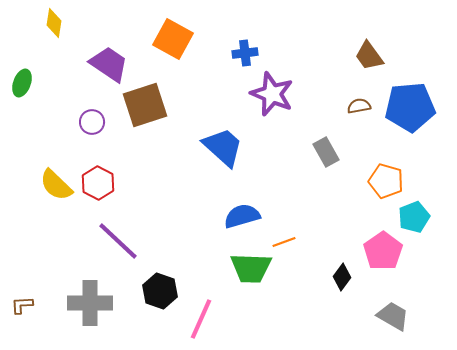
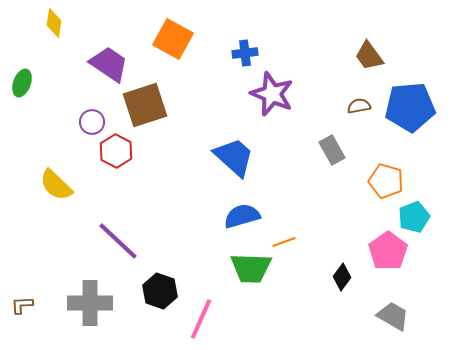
blue trapezoid: moved 11 px right, 10 px down
gray rectangle: moved 6 px right, 2 px up
red hexagon: moved 18 px right, 32 px up
pink pentagon: moved 5 px right
